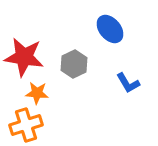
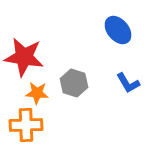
blue ellipse: moved 8 px right, 1 px down
gray hexagon: moved 19 px down; rotated 16 degrees counterclockwise
orange cross: rotated 16 degrees clockwise
